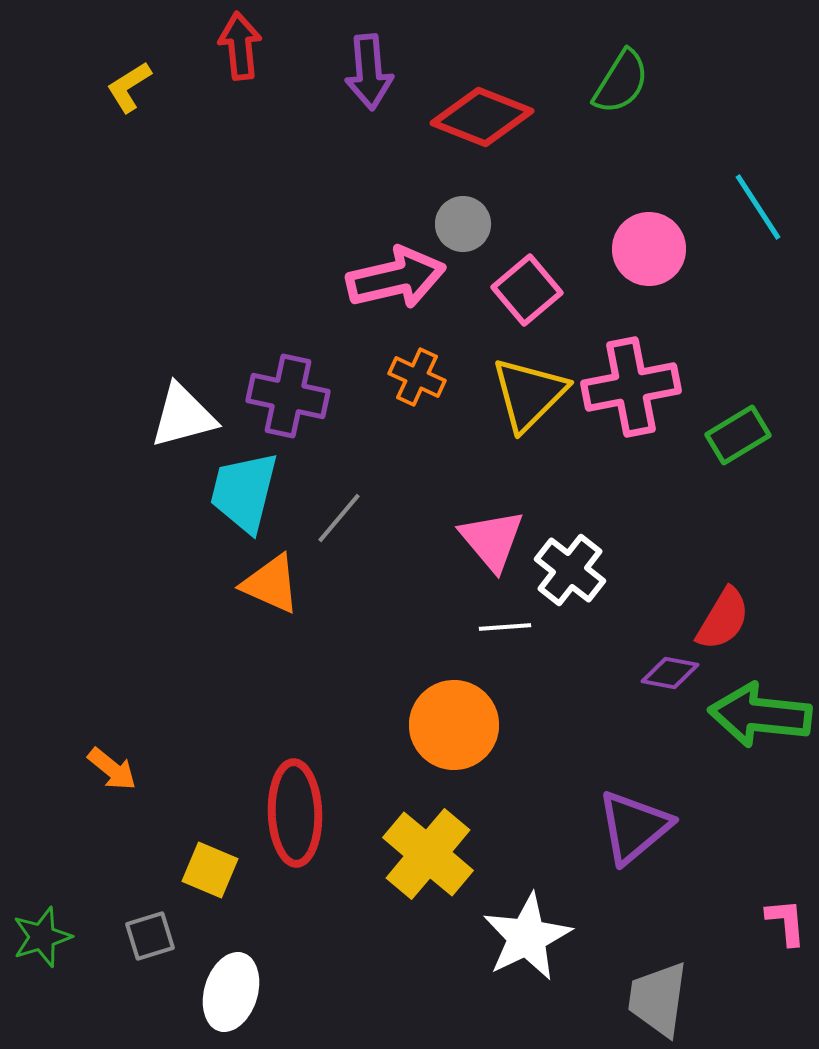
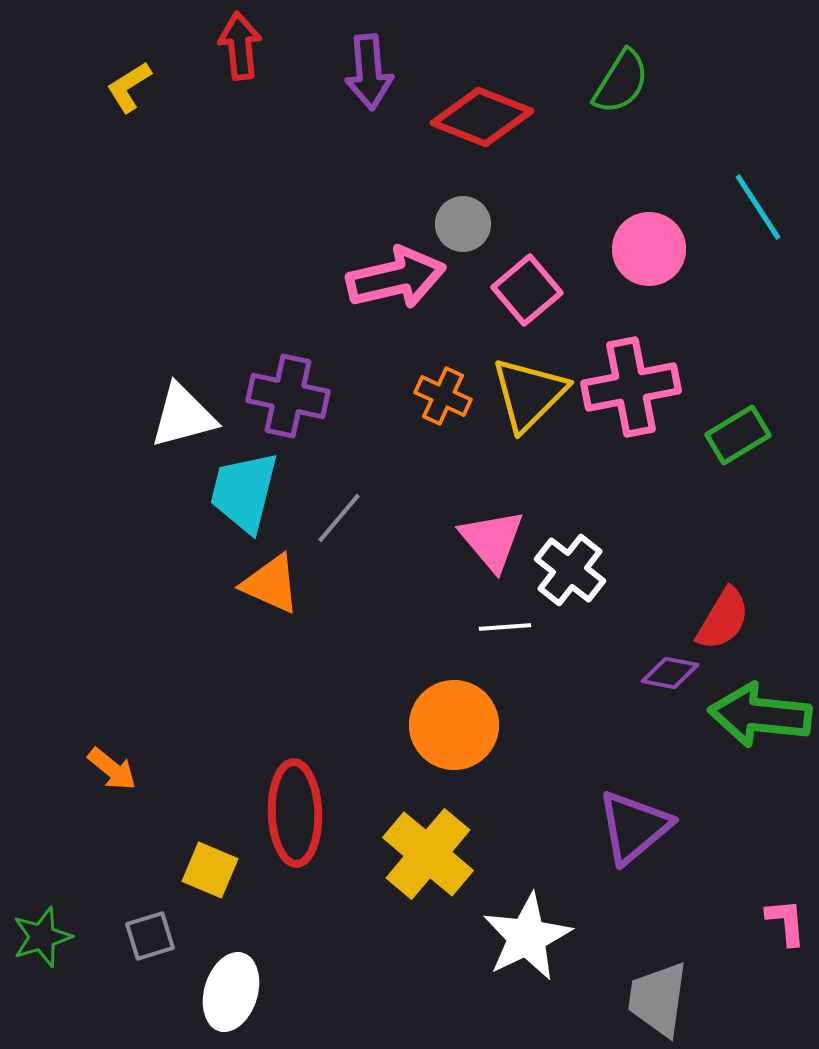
orange cross: moved 26 px right, 19 px down
